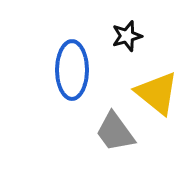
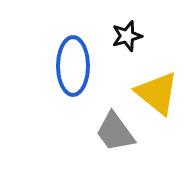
blue ellipse: moved 1 px right, 4 px up
